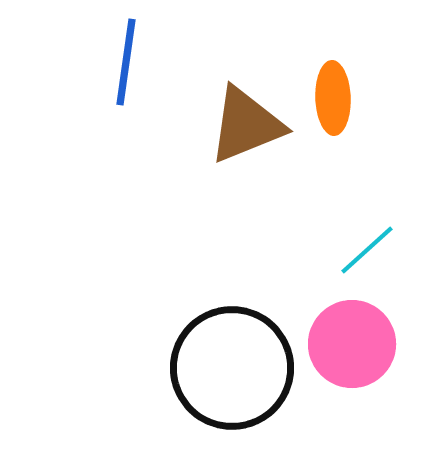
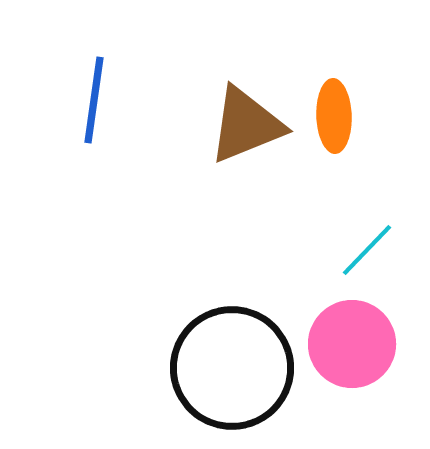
blue line: moved 32 px left, 38 px down
orange ellipse: moved 1 px right, 18 px down
cyan line: rotated 4 degrees counterclockwise
